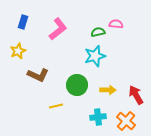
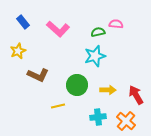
blue rectangle: rotated 56 degrees counterclockwise
pink L-shape: rotated 80 degrees clockwise
yellow line: moved 2 px right
